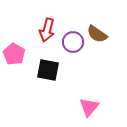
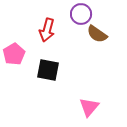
purple circle: moved 8 px right, 28 px up
pink pentagon: rotated 10 degrees clockwise
